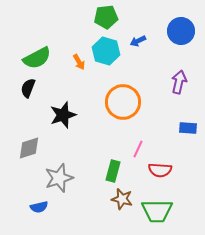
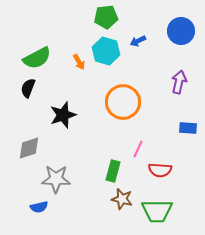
gray star: moved 3 px left, 1 px down; rotated 20 degrees clockwise
